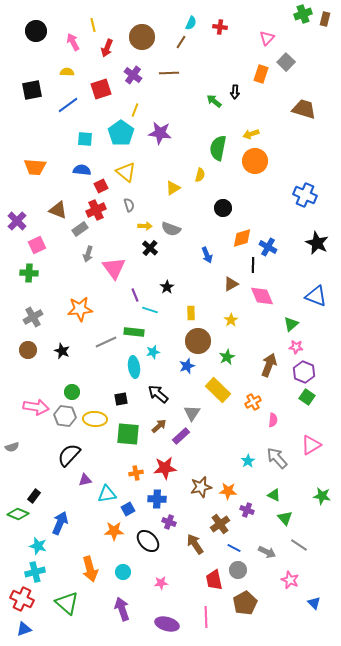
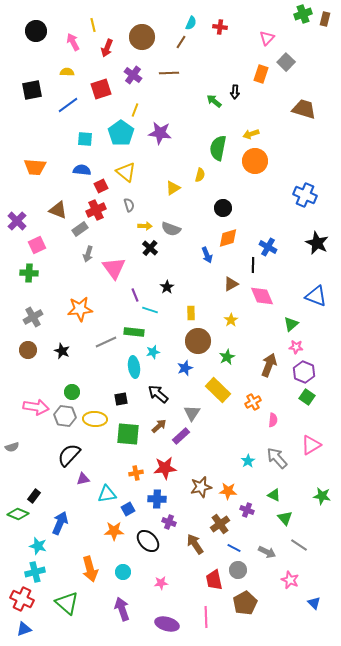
orange diamond at (242, 238): moved 14 px left
blue star at (187, 366): moved 2 px left, 2 px down
purple triangle at (85, 480): moved 2 px left, 1 px up
